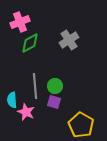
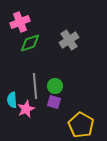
green diamond: rotated 10 degrees clockwise
pink star: moved 3 px up; rotated 24 degrees clockwise
